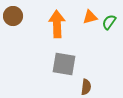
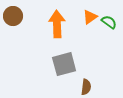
orange triangle: rotated 21 degrees counterclockwise
green semicircle: rotated 91 degrees clockwise
gray square: rotated 25 degrees counterclockwise
